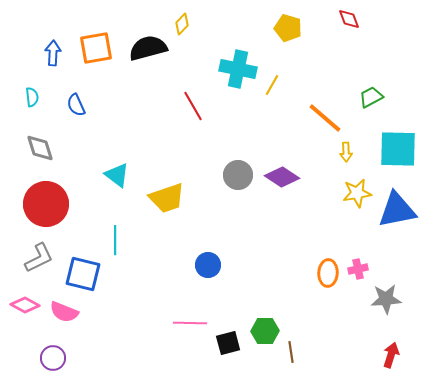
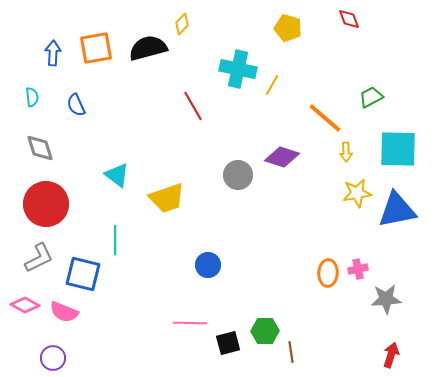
purple diamond: moved 20 px up; rotated 16 degrees counterclockwise
